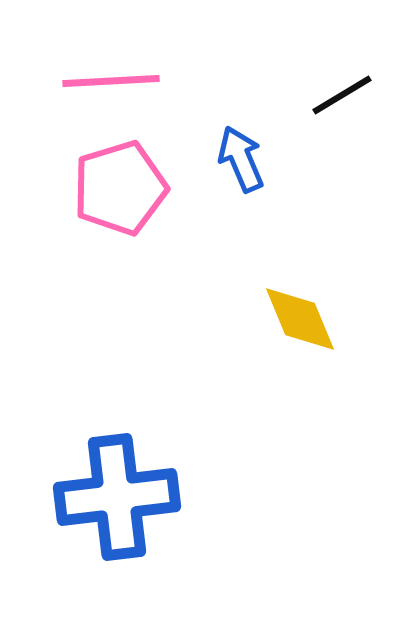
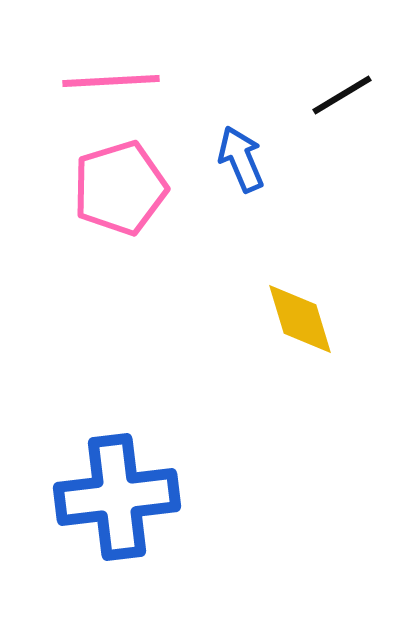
yellow diamond: rotated 6 degrees clockwise
